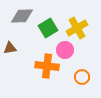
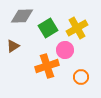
brown triangle: moved 3 px right, 2 px up; rotated 24 degrees counterclockwise
orange cross: rotated 25 degrees counterclockwise
orange circle: moved 1 px left
